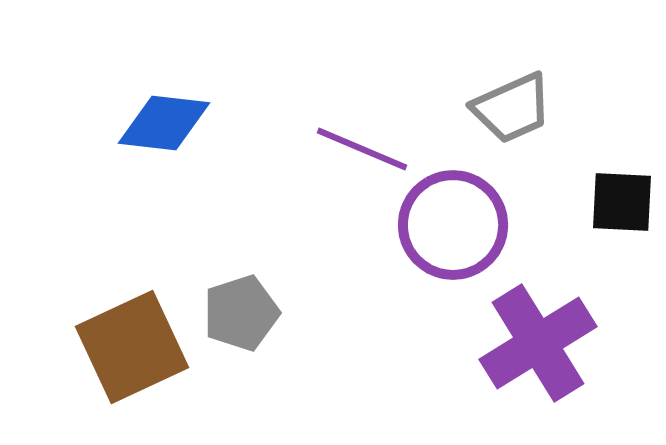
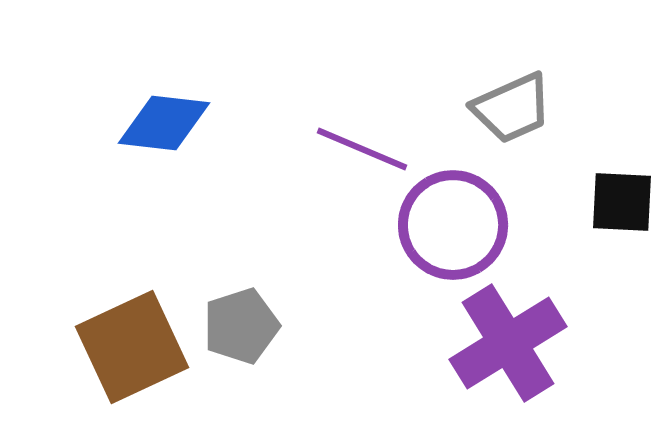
gray pentagon: moved 13 px down
purple cross: moved 30 px left
